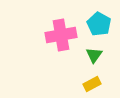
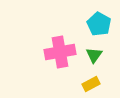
pink cross: moved 1 px left, 17 px down
yellow rectangle: moved 1 px left
